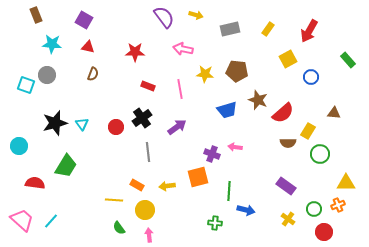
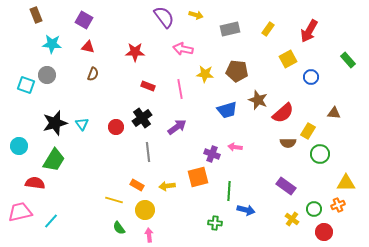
green trapezoid at (66, 166): moved 12 px left, 6 px up
yellow line at (114, 200): rotated 12 degrees clockwise
yellow cross at (288, 219): moved 4 px right
pink trapezoid at (22, 220): moved 2 px left, 8 px up; rotated 55 degrees counterclockwise
